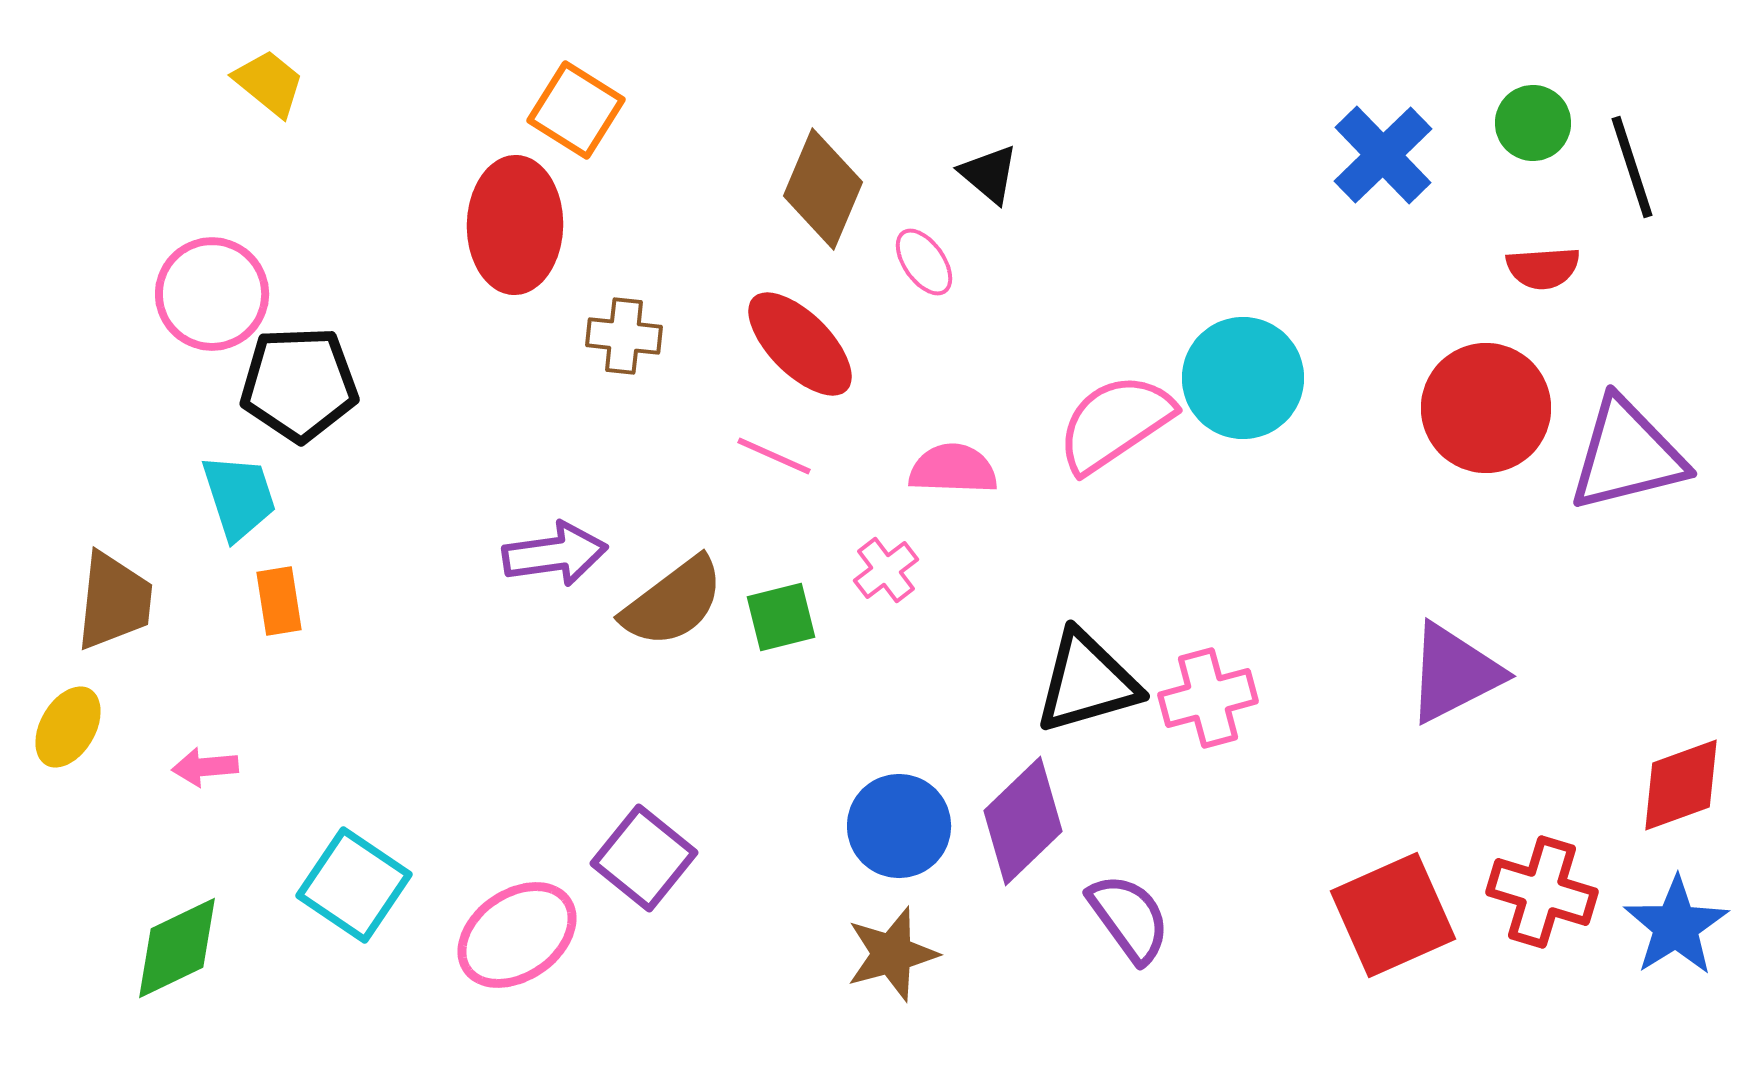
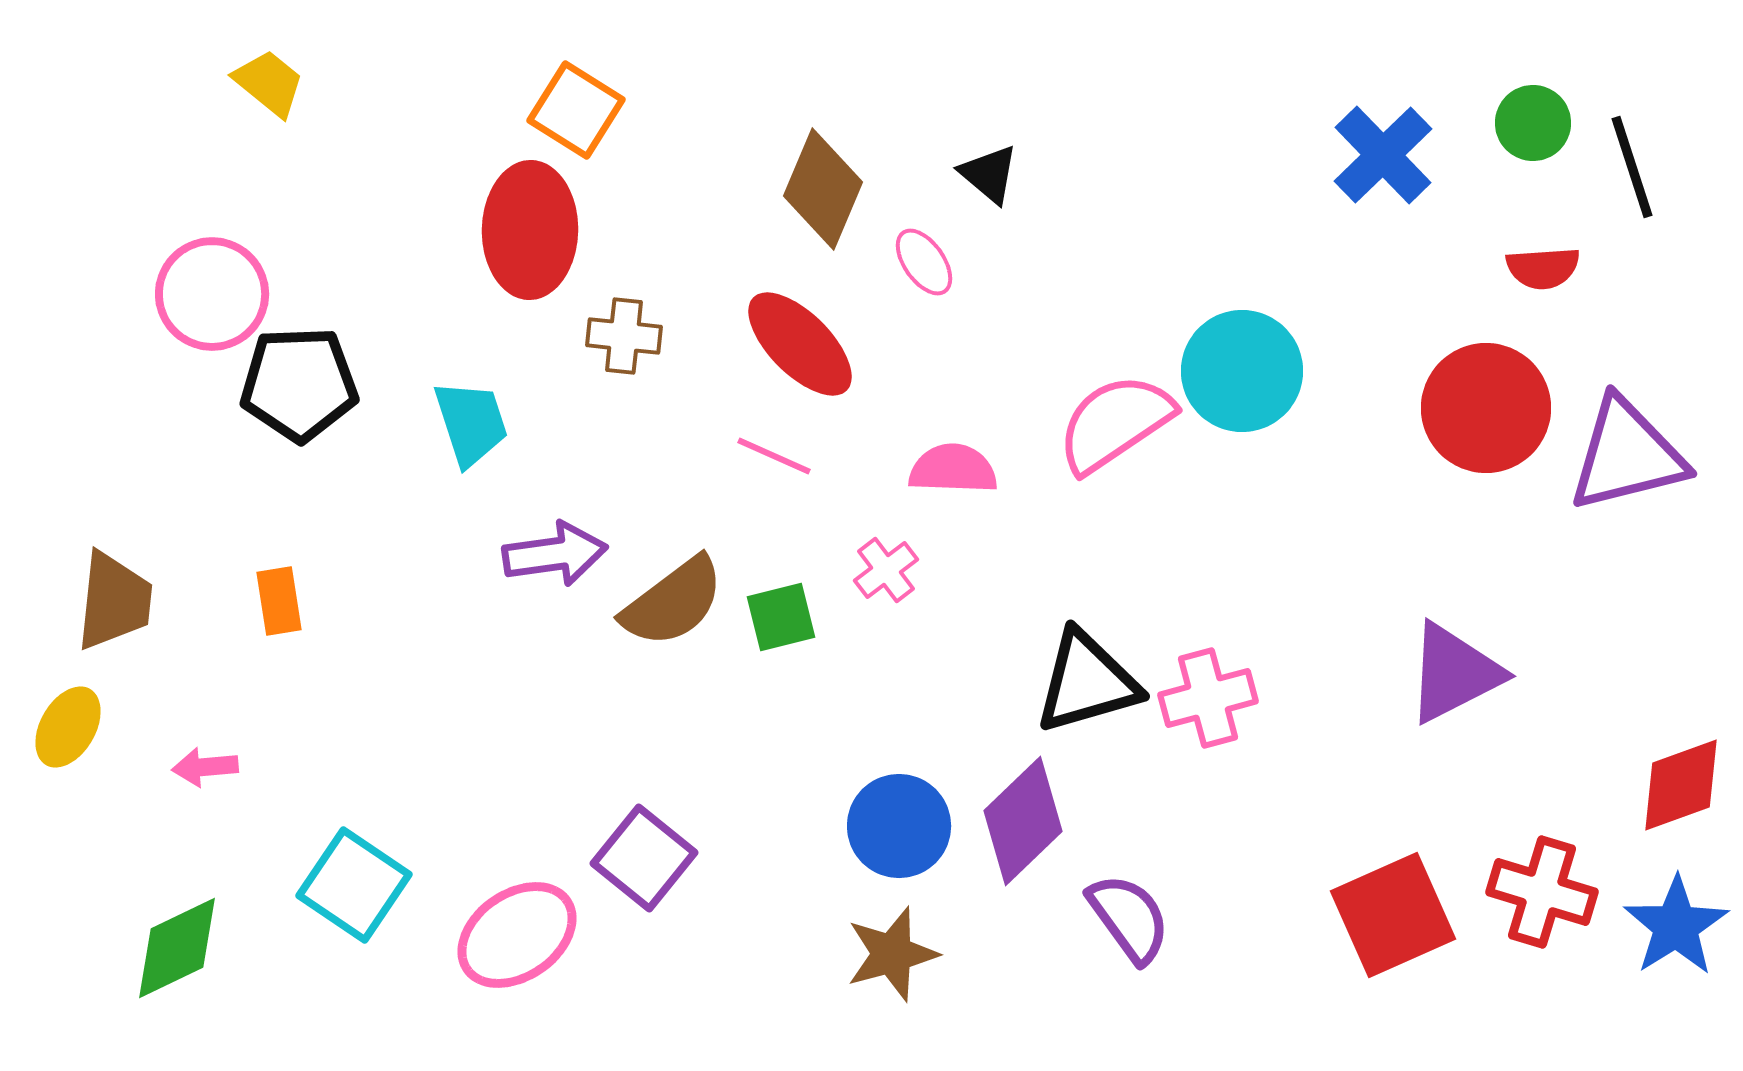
red ellipse at (515, 225): moved 15 px right, 5 px down
cyan circle at (1243, 378): moved 1 px left, 7 px up
cyan trapezoid at (239, 497): moved 232 px right, 74 px up
